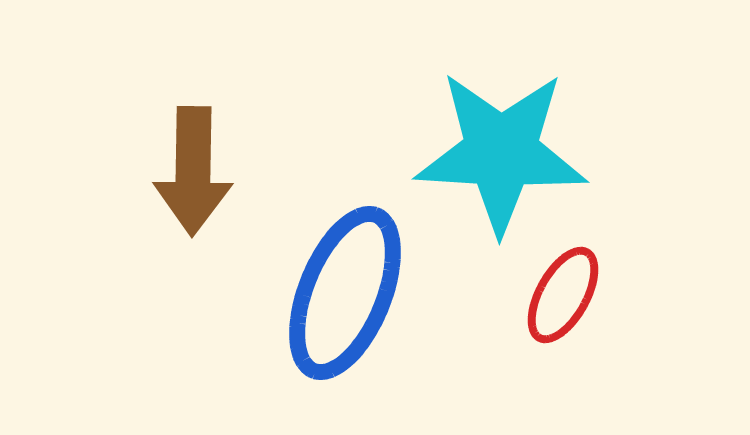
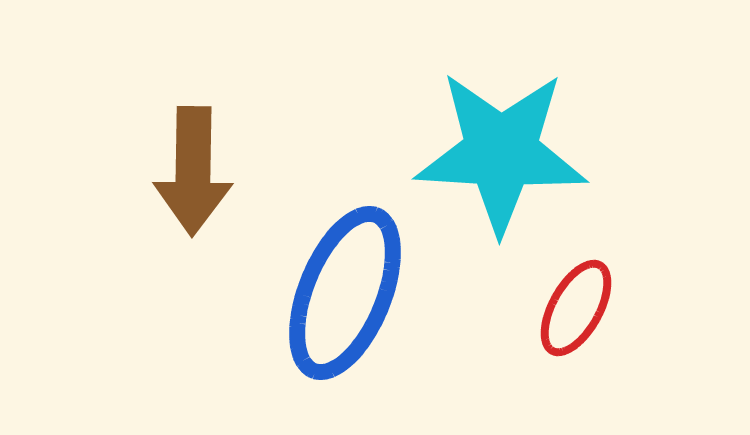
red ellipse: moved 13 px right, 13 px down
